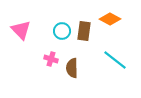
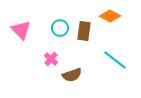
orange diamond: moved 3 px up
cyan circle: moved 2 px left, 3 px up
pink cross: rotated 24 degrees clockwise
brown semicircle: moved 7 px down; rotated 108 degrees counterclockwise
